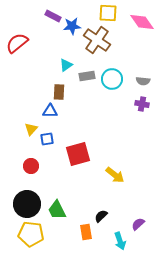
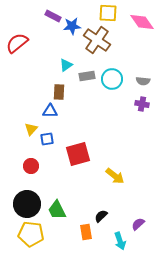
yellow arrow: moved 1 px down
